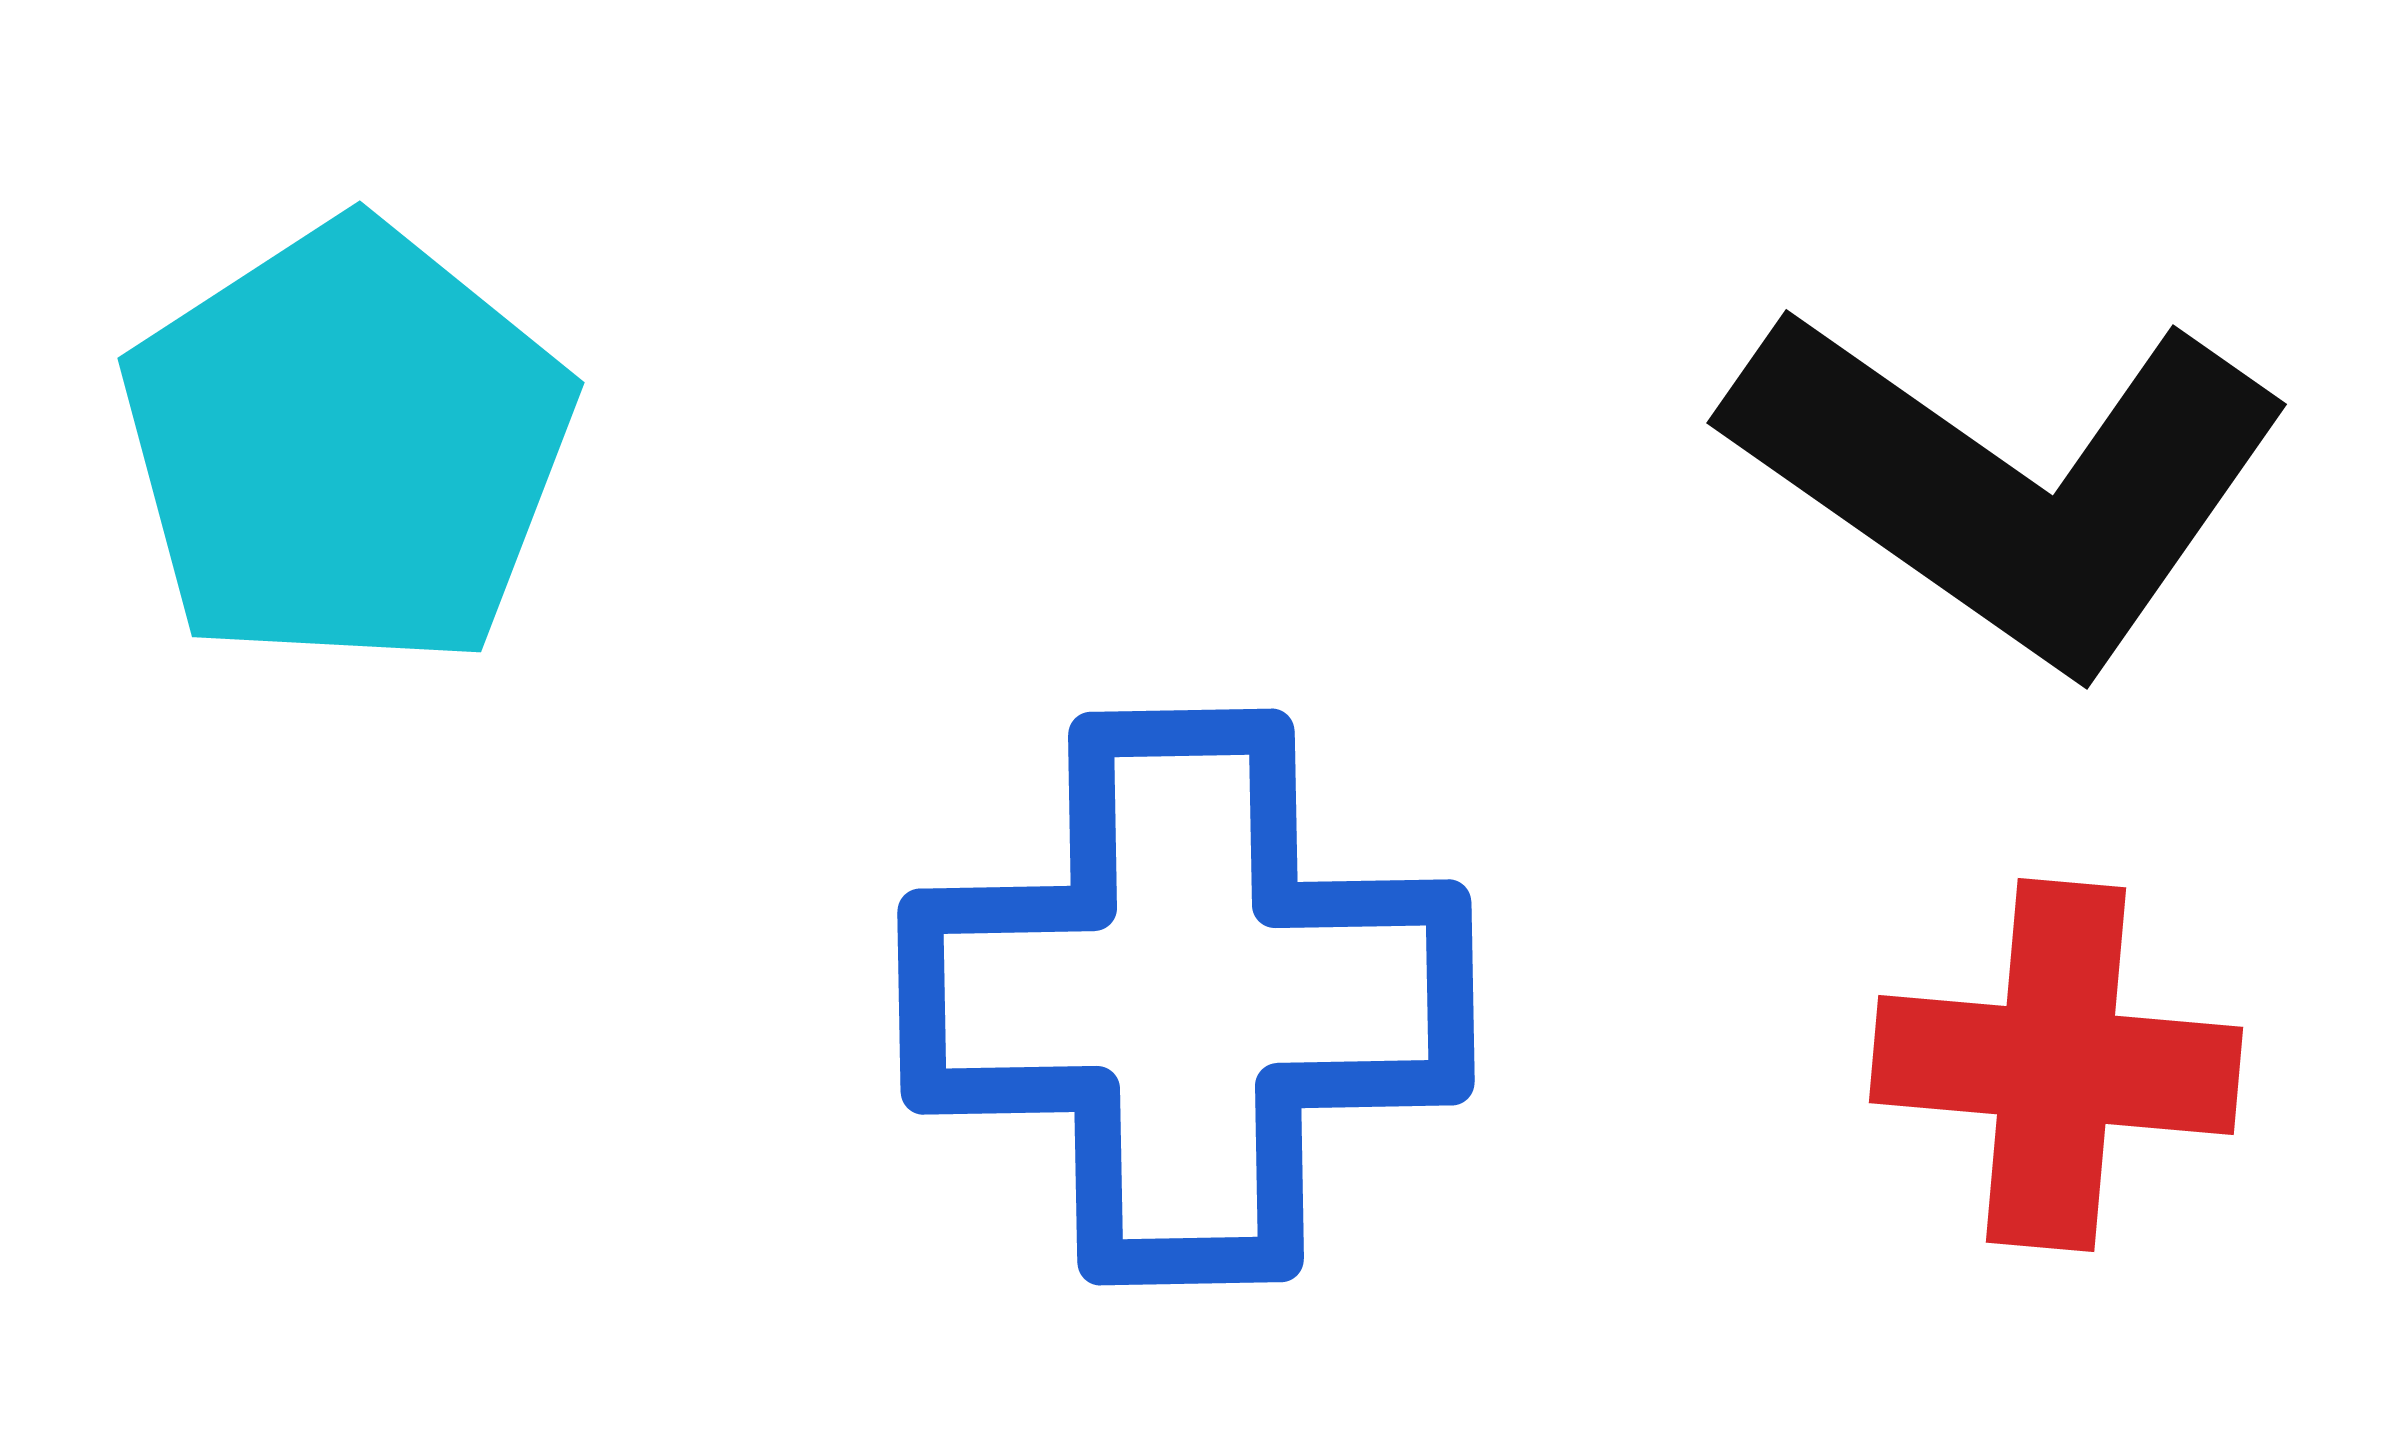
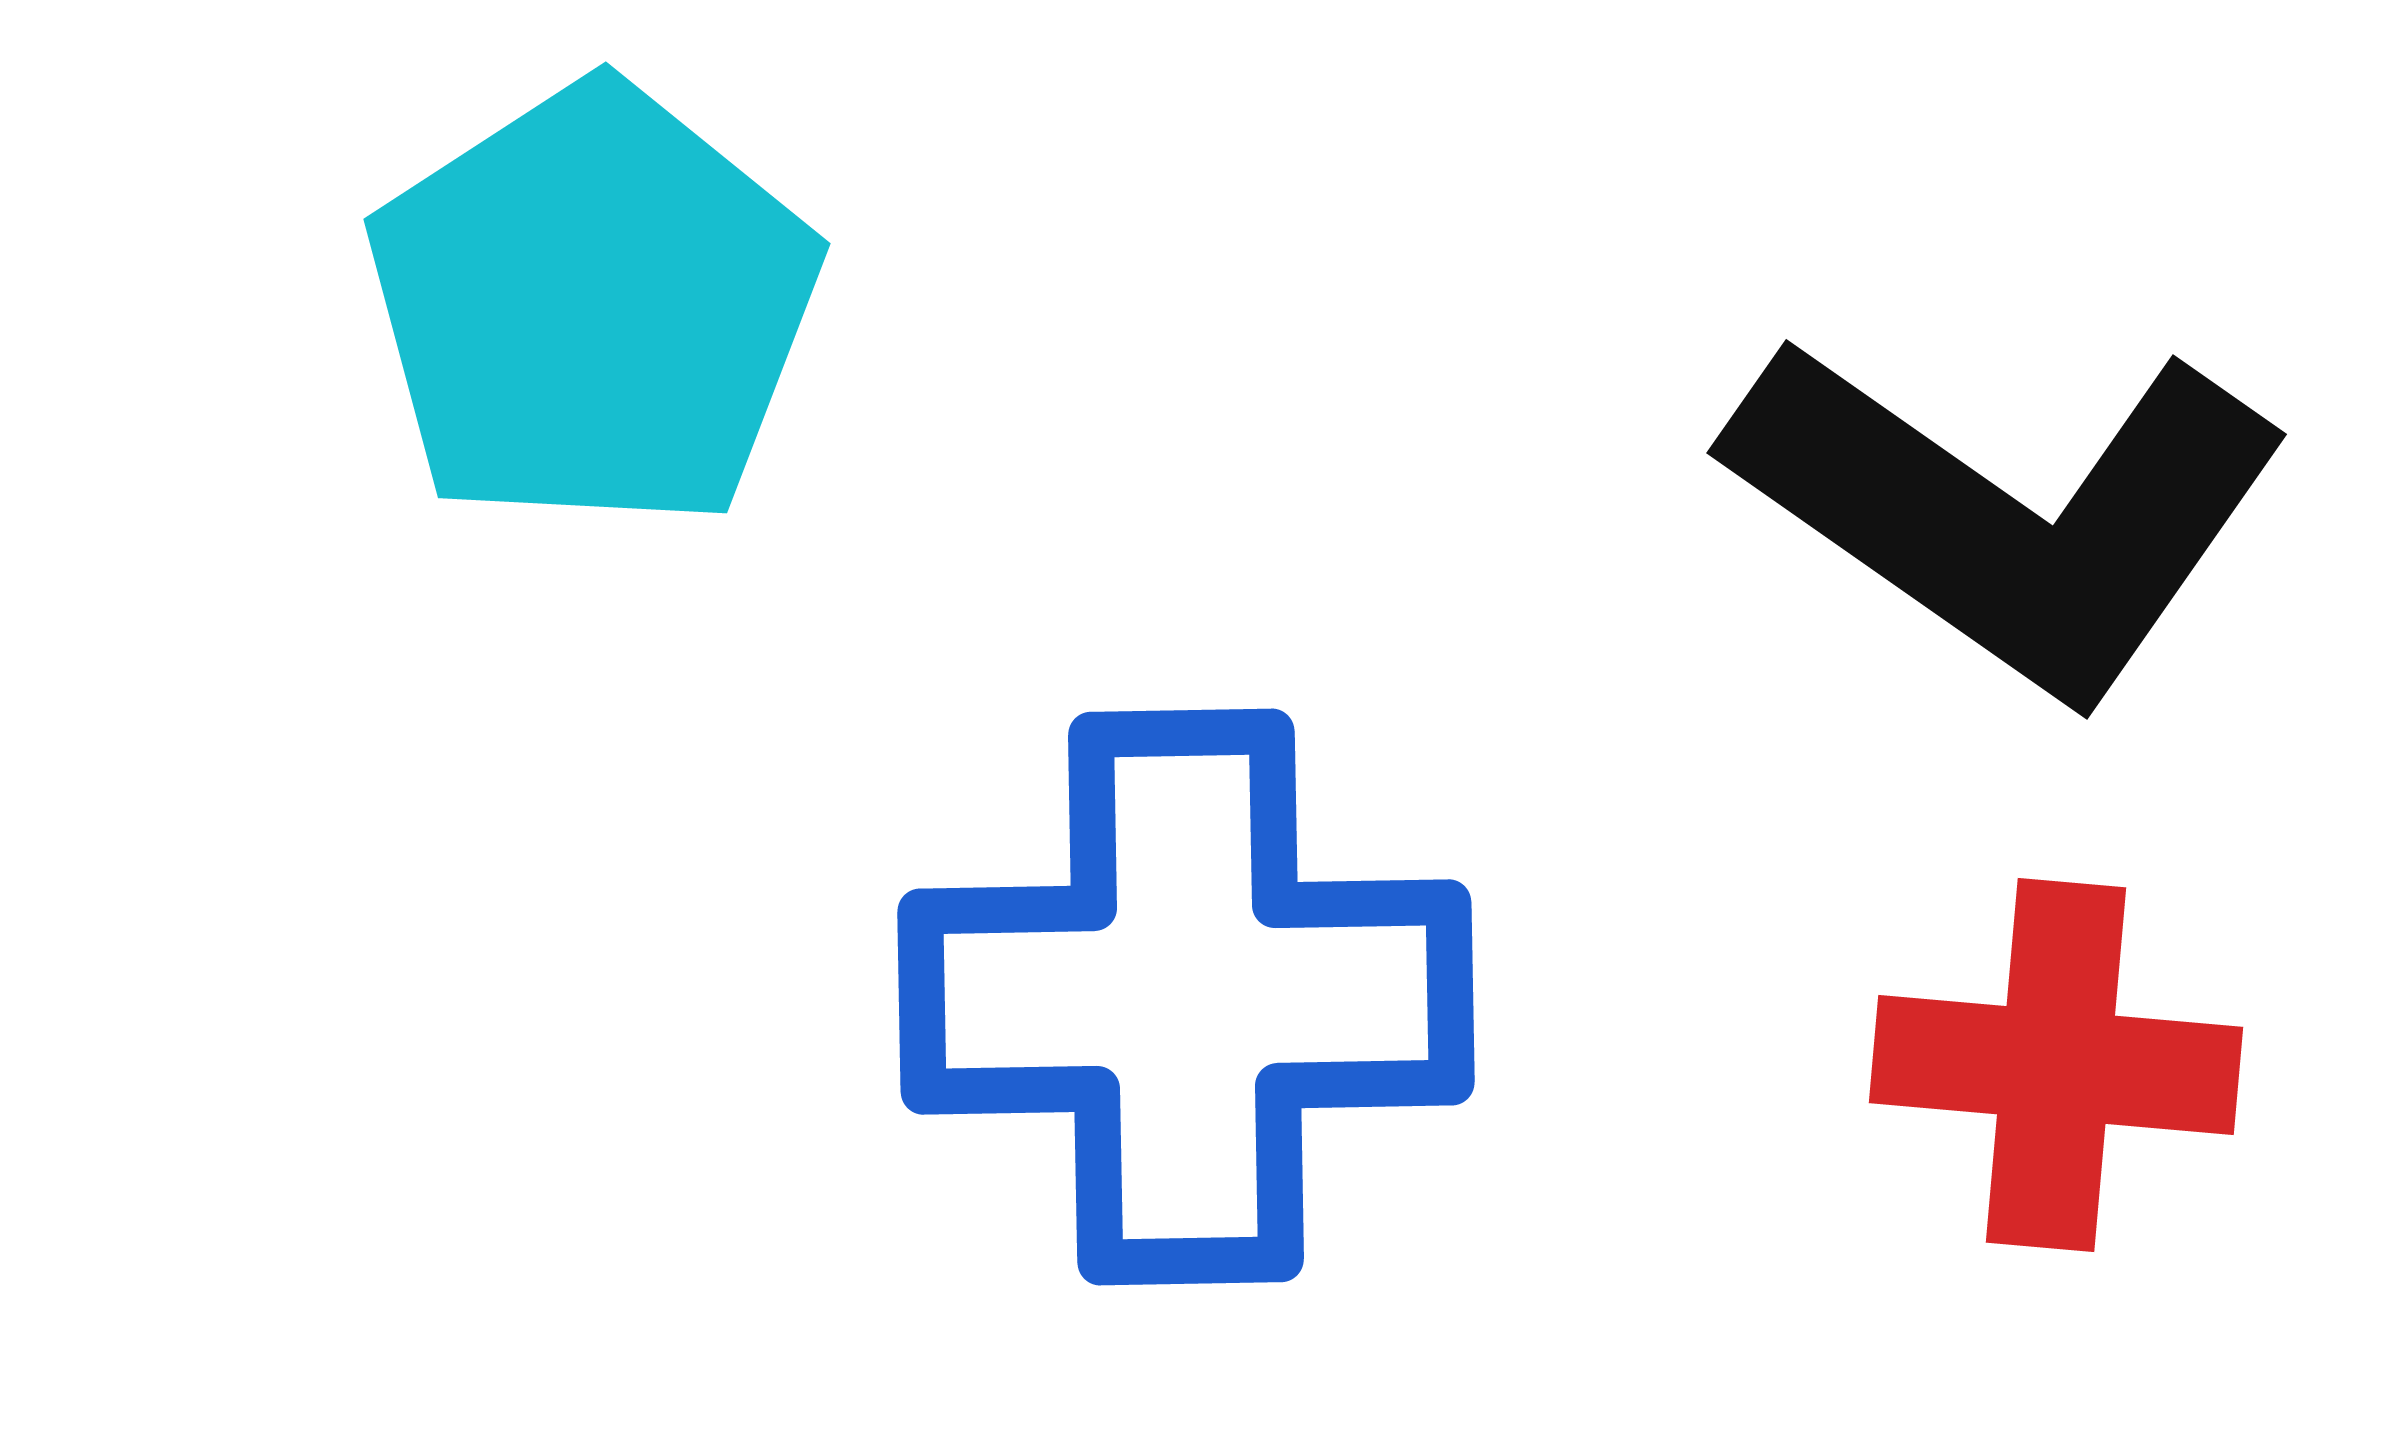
cyan pentagon: moved 246 px right, 139 px up
black L-shape: moved 30 px down
